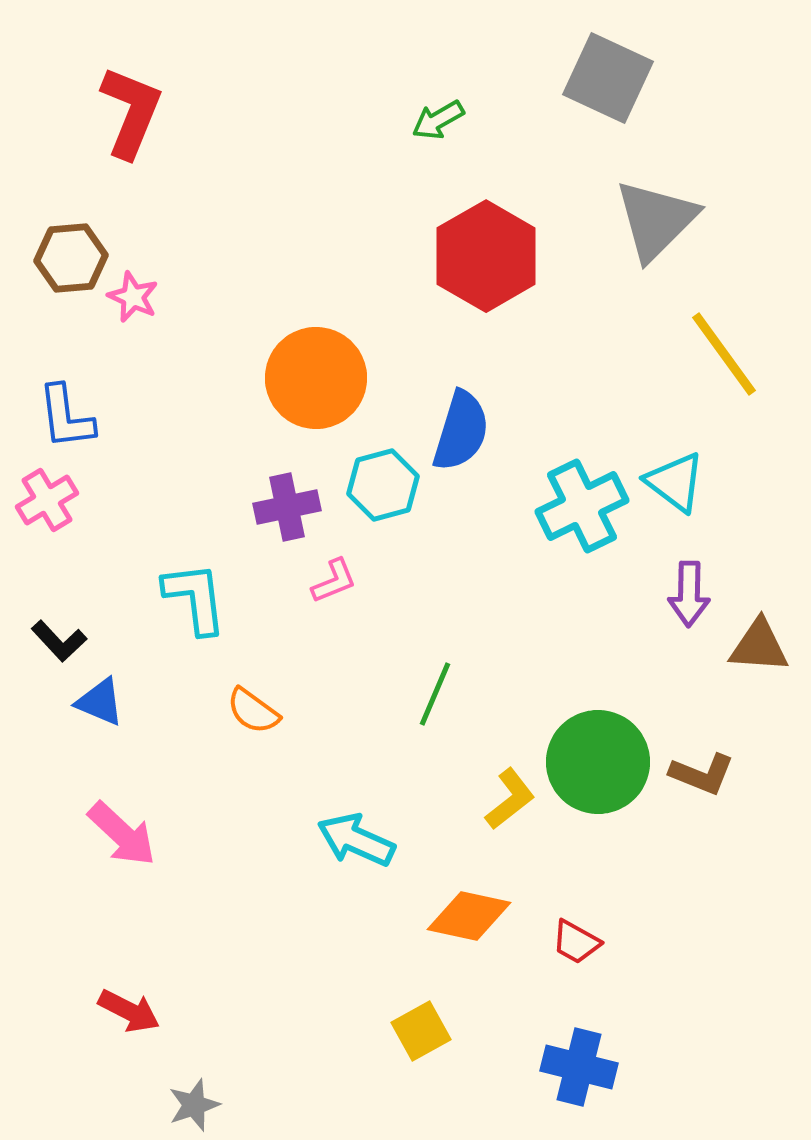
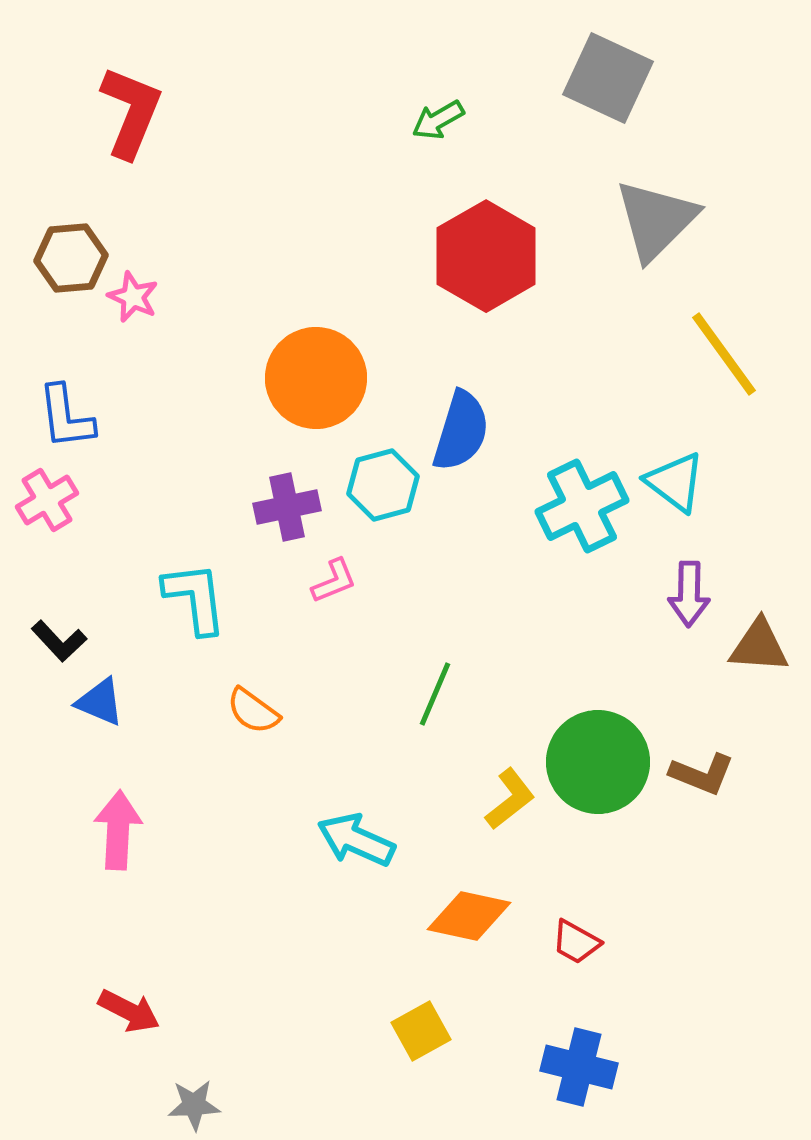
pink arrow: moved 4 px left, 4 px up; rotated 130 degrees counterclockwise
gray star: rotated 16 degrees clockwise
